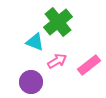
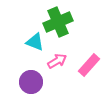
green cross: rotated 16 degrees clockwise
pink rectangle: rotated 10 degrees counterclockwise
